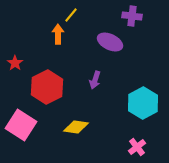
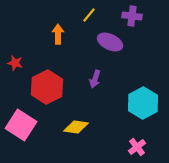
yellow line: moved 18 px right
red star: rotated 21 degrees counterclockwise
purple arrow: moved 1 px up
